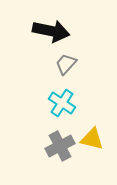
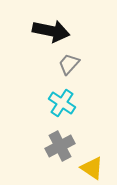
gray trapezoid: moved 3 px right
yellow triangle: moved 29 px down; rotated 20 degrees clockwise
